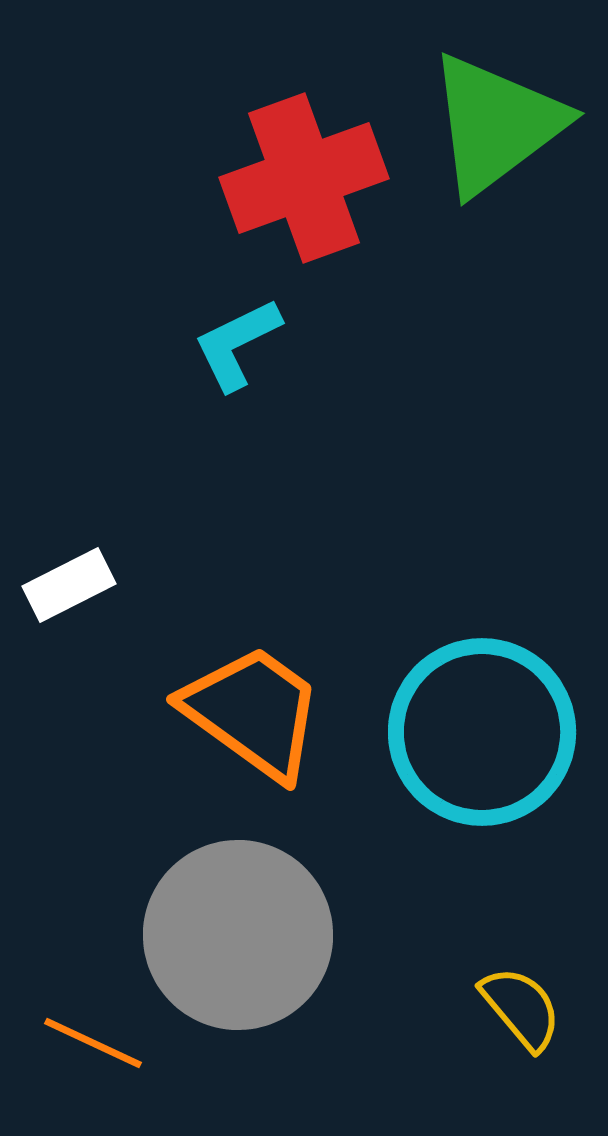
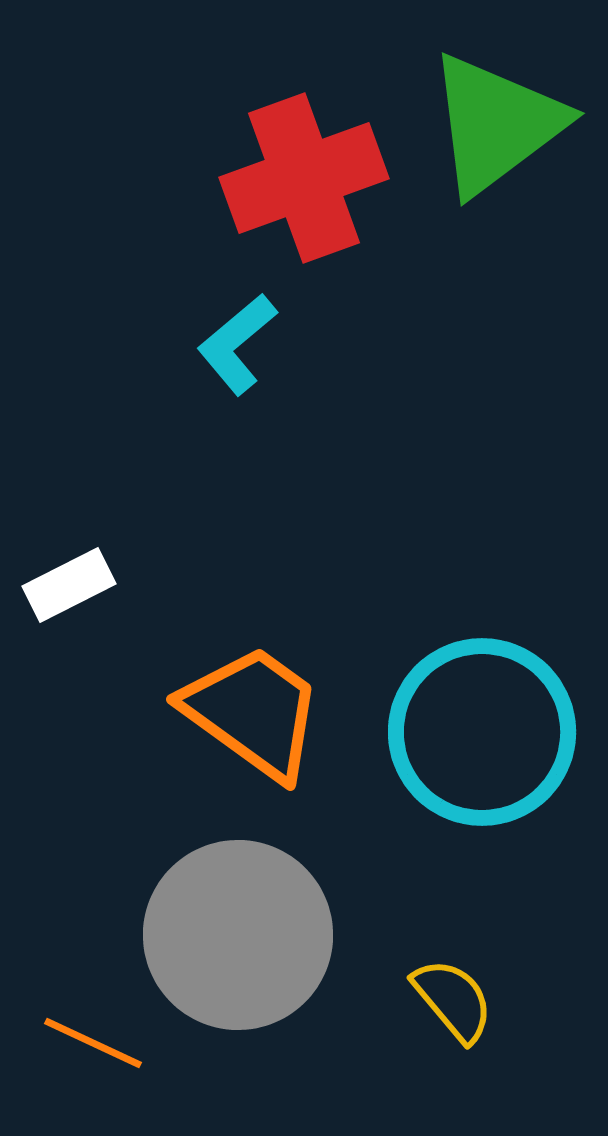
cyan L-shape: rotated 14 degrees counterclockwise
yellow semicircle: moved 68 px left, 8 px up
